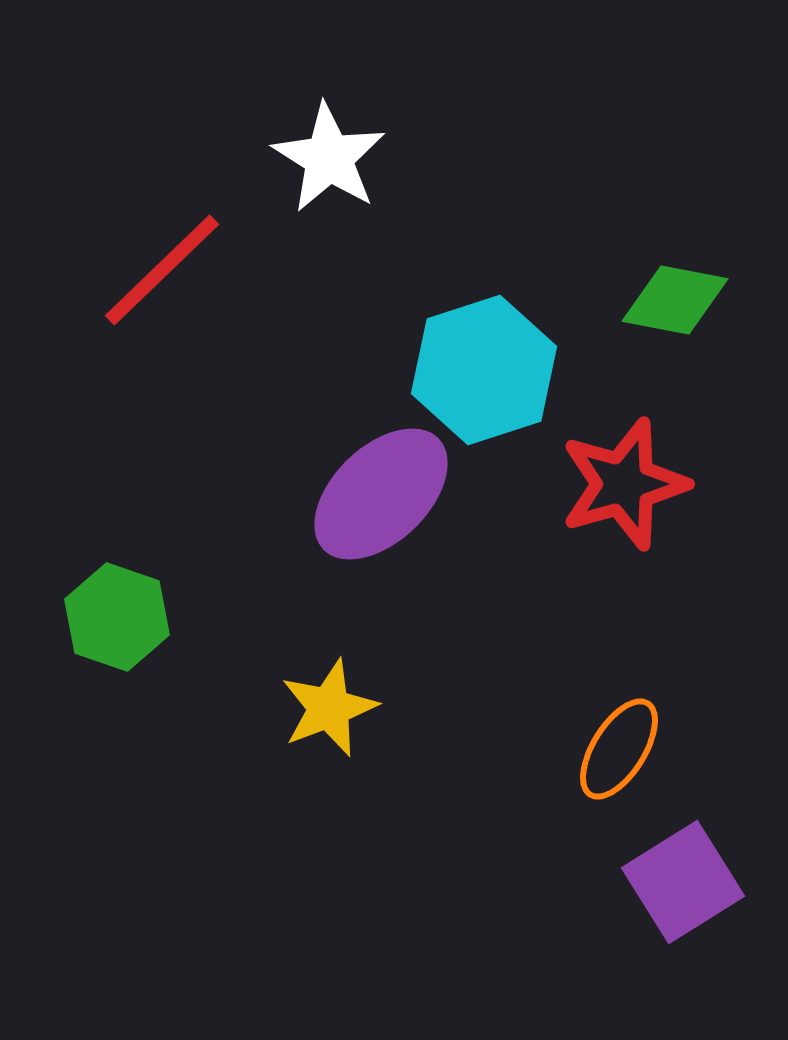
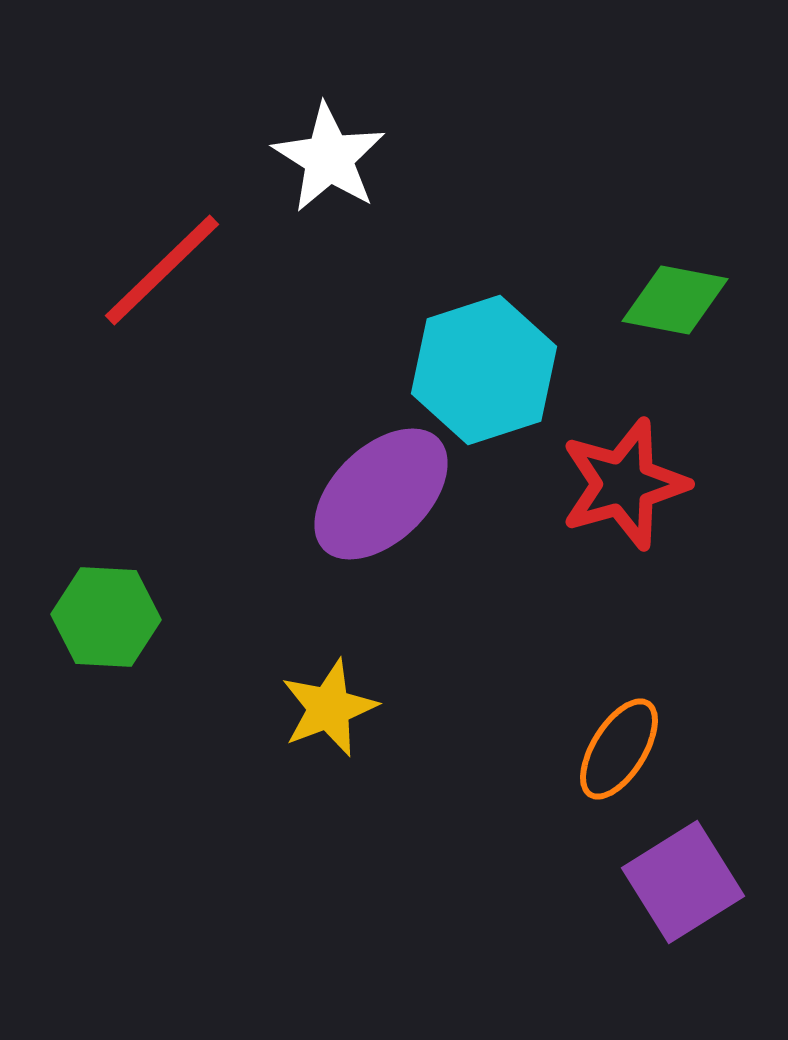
green hexagon: moved 11 px left; rotated 16 degrees counterclockwise
